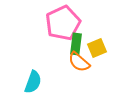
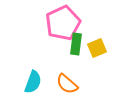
orange semicircle: moved 12 px left, 22 px down
